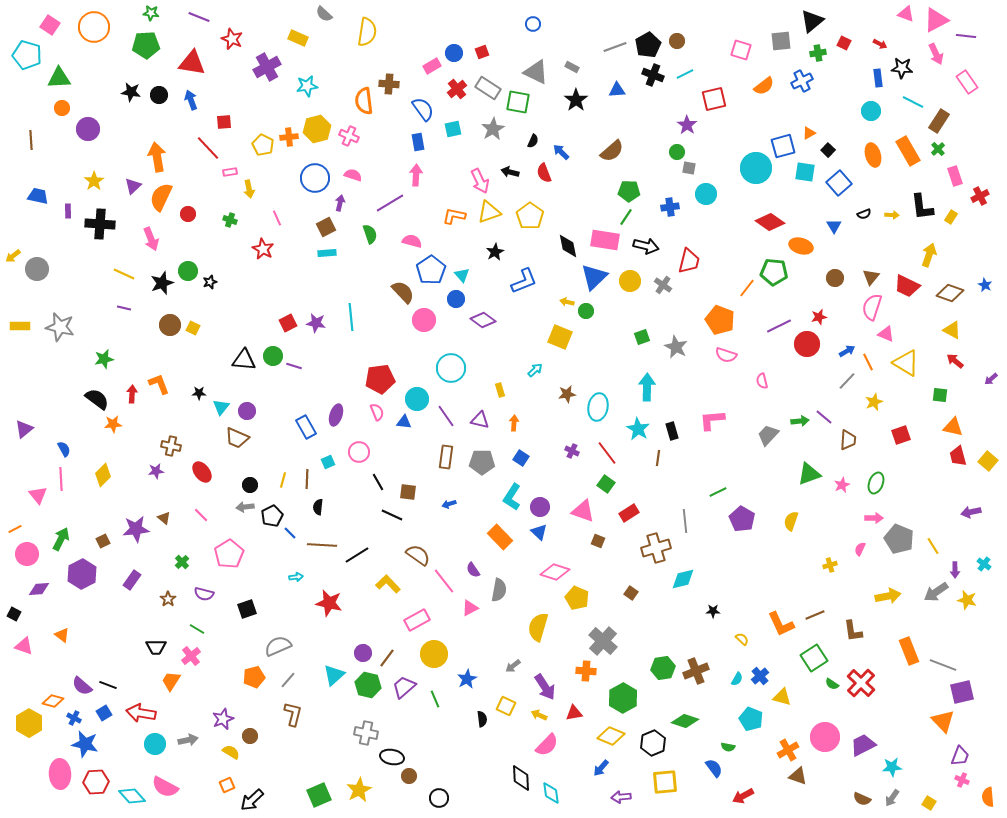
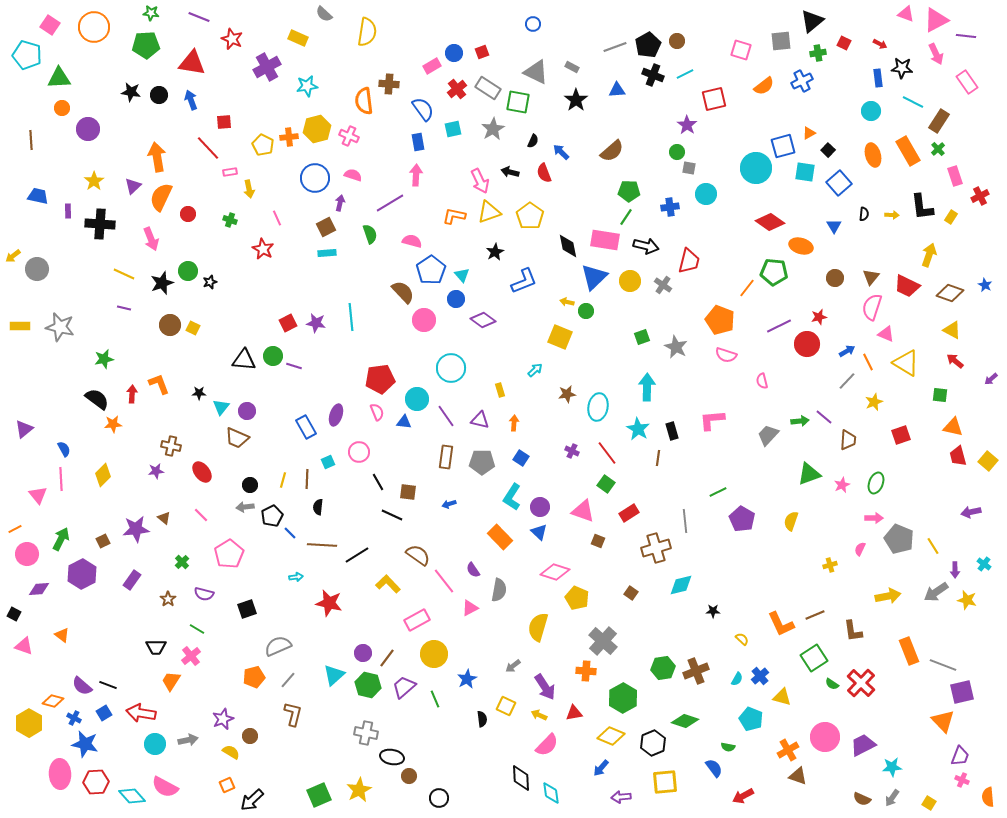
black semicircle at (864, 214): rotated 64 degrees counterclockwise
cyan diamond at (683, 579): moved 2 px left, 6 px down
